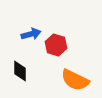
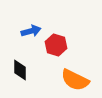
blue arrow: moved 3 px up
black diamond: moved 1 px up
